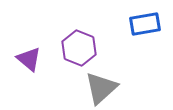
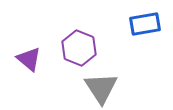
gray triangle: rotated 21 degrees counterclockwise
